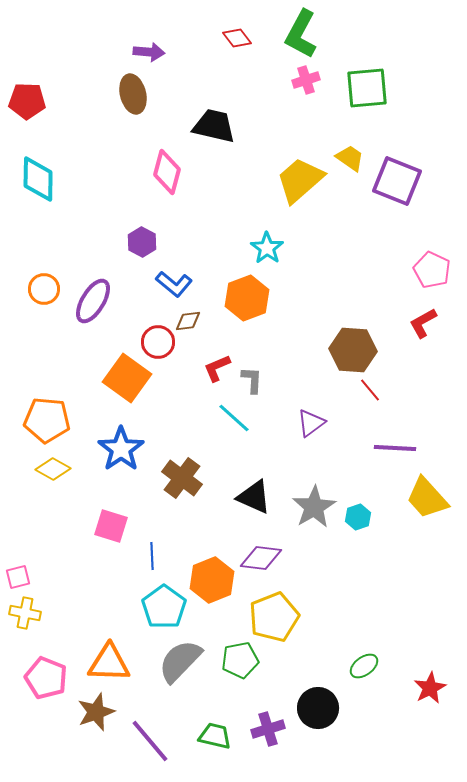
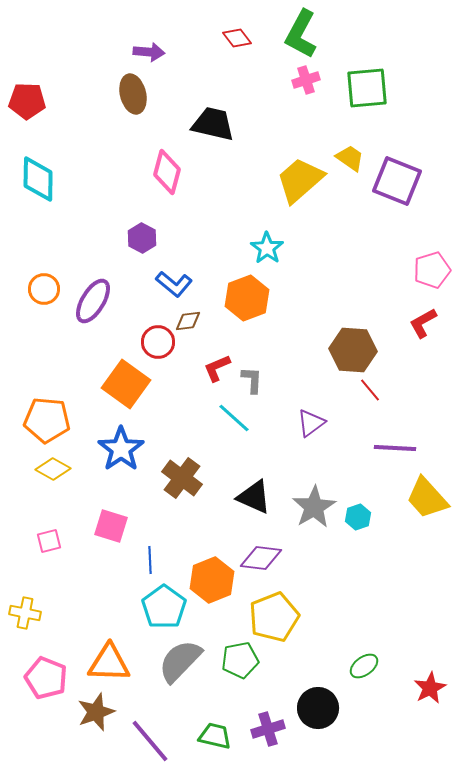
black trapezoid at (214, 126): moved 1 px left, 2 px up
purple hexagon at (142, 242): moved 4 px up
pink pentagon at (432, 270): rotated 30 degrees clockwise
orange square at (127, 378): moved 1 px left, 6 px down
blue line at (152, 556): moved 2 px left, 4 px down
pink square at (18, 577): moved 31 px right, 36 px up
